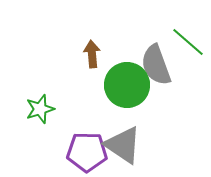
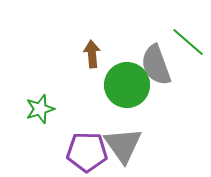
gray triangle: rotated 21 degrees clockwise
